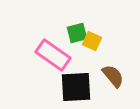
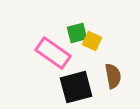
pink rectangle: moved 2 px up
brown semicircle: rotated 30 degrees clockwise
black square: rotated 12 degrees counterclockwise
